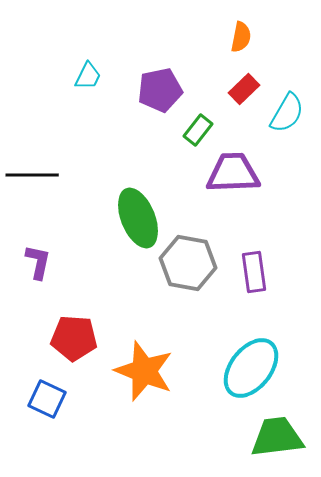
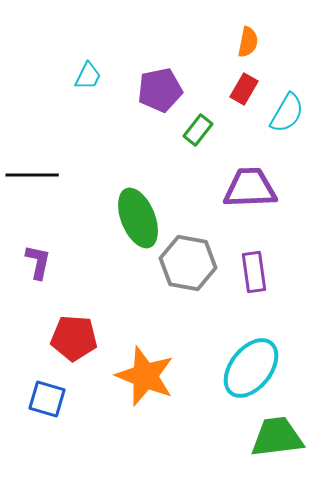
orange semicircle: moved 7 px right, 5 px down
red rectangle: rotated 16 degrees counterclockwise
purple trapezoid: moved 17 px right, 15 px down
orange star: moved 1 px right, 5 px down
blue square: rotated 9 degrees counterclockwise
